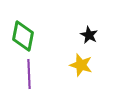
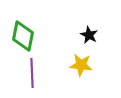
yellow star: rotated 10 degrees counterclockwise
purple line: moved 3 px right, 1 px up
